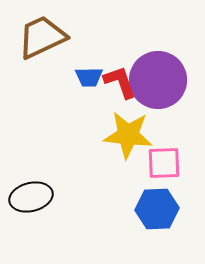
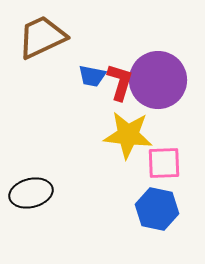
blue trapezoid: moved 3 px right, 1 px up; rotated 12 degrees clockwise
red L-shape: rotated 36 degrees clockwise
black ellipse: moved 4 px up
blue hexagon: rotated 15 degrees clockwise
